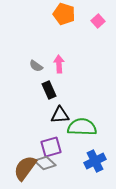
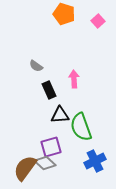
pink arrow: moved 15 px right, 15 px down
green semicircle: moved 1 px left; rotated 112 degrees counterclockwise
